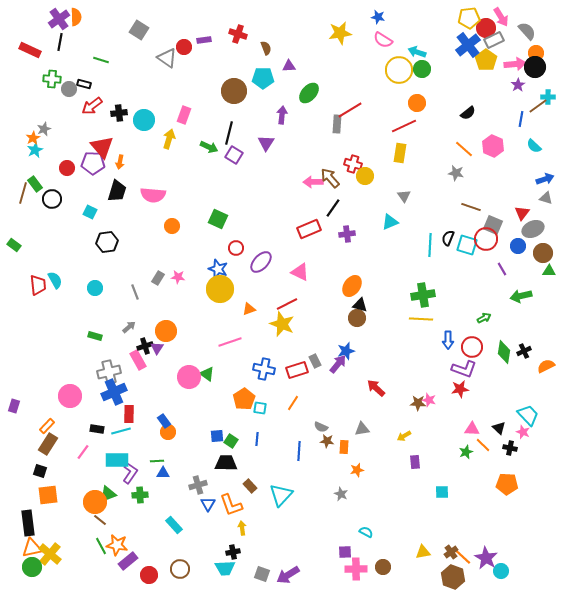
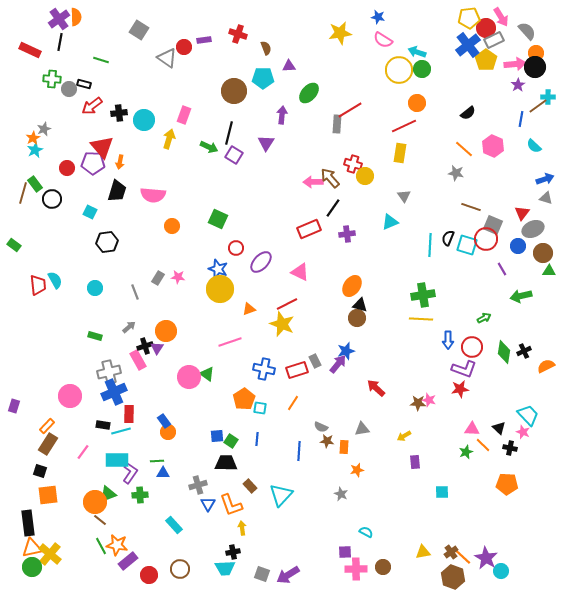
black rectangle at (97, 429): moved 6 px right, 4 px up
